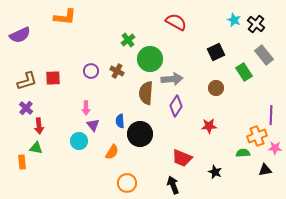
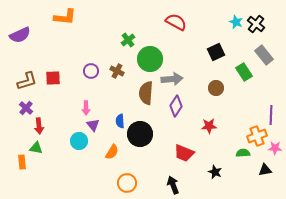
cyan star: moved 2 px right, 2 px down
red trapezoid: moved 2 px right, 5 px up
